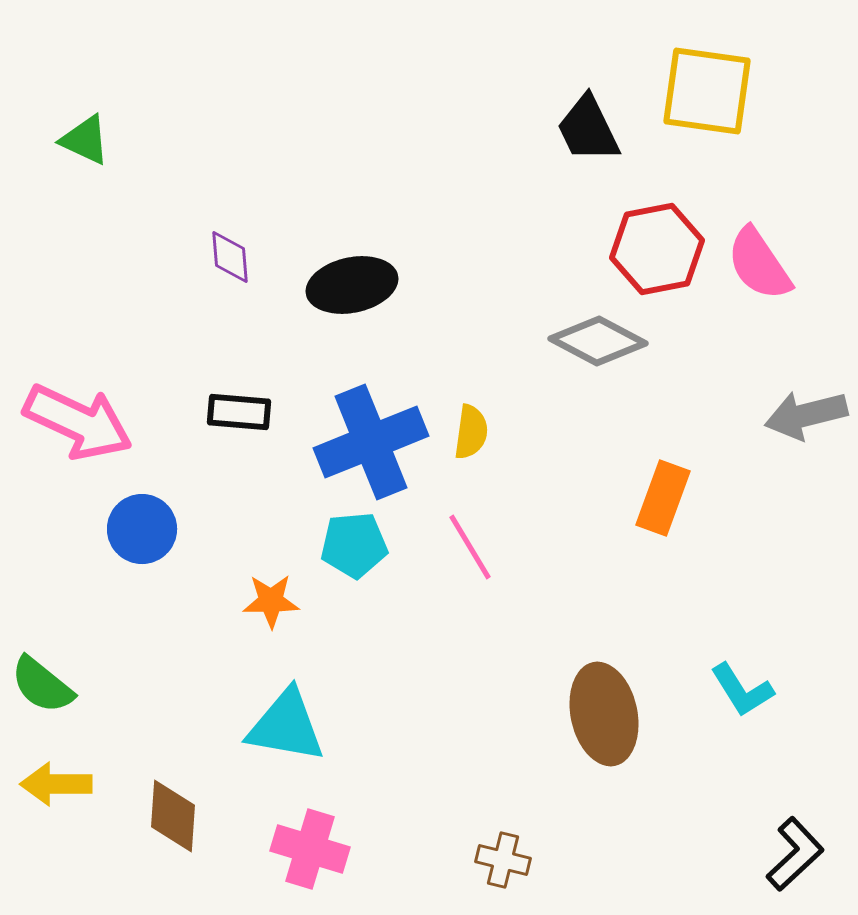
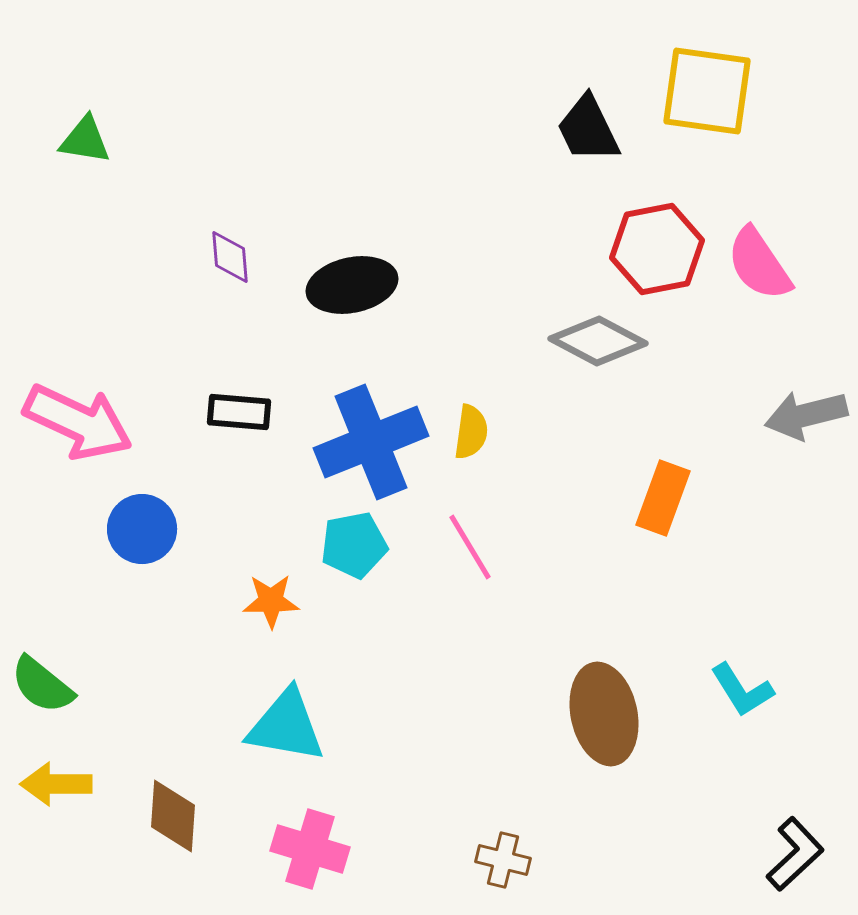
green triangle: rotated 16 degrees counterclockwise
cyan pentagon: rotated 6 degrees counterclockwise
